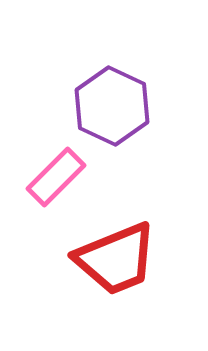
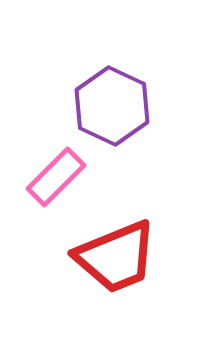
red trapezoid: moved 2 px up
